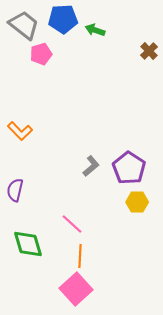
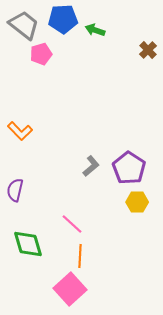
brown cross: moved 1 px left, 1 px up
pink square: moved 6 px left
